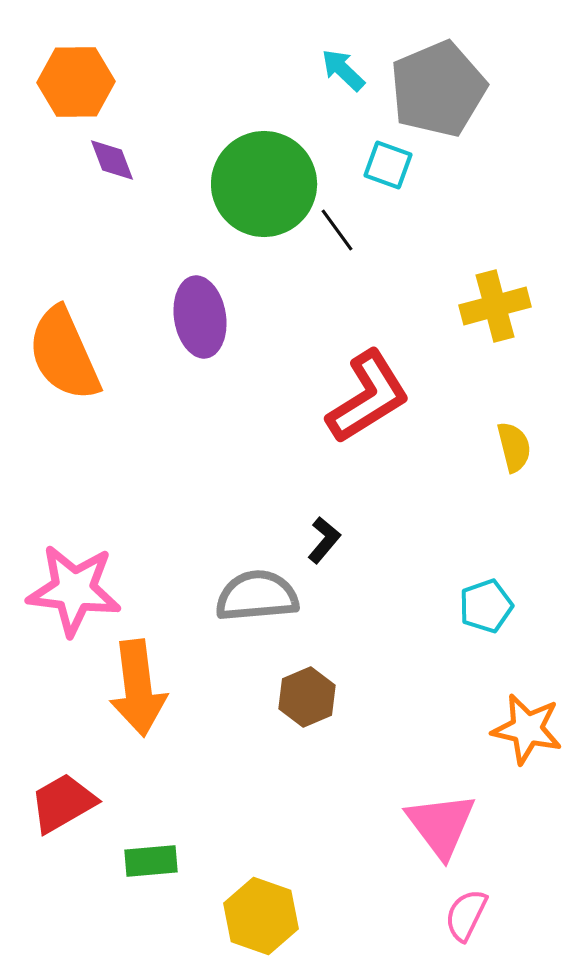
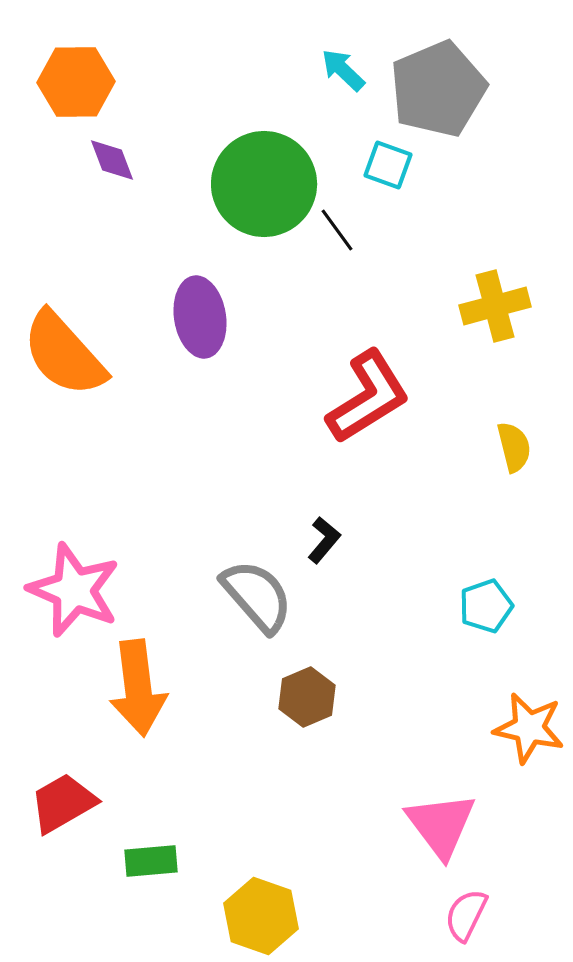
orange semicircle: rotated 18 degrees counterclockwise
pink star: rotated 16 degrees clockwise
gray semicircle: rotated 54 degrees clockwise
orange star: moved 2 px right, 1 px up
